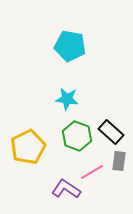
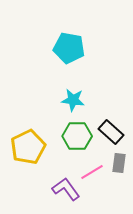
cyan pentagon: moved 1 px left, 2 px down
cyan star: moved 6 px right, 1 px down
green hexagon: rotated 20 degrees counterclockwise
gray rectangle: moved 2 px down
purple L-shape: rotated 20 degrees clockwise
